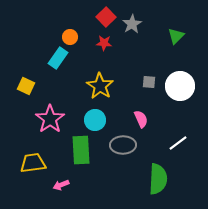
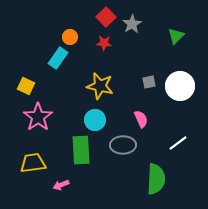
gray square: rotated 16 degrees counterclockwise
yellow star: rotated 20 degrees counterclockwise
pink star: moved 12 px left, 2 px up
green semicircle: moved 2 px left
